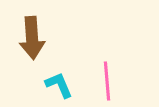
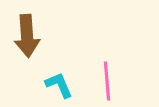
brown arrow: moved 5 px left, 2 px up
